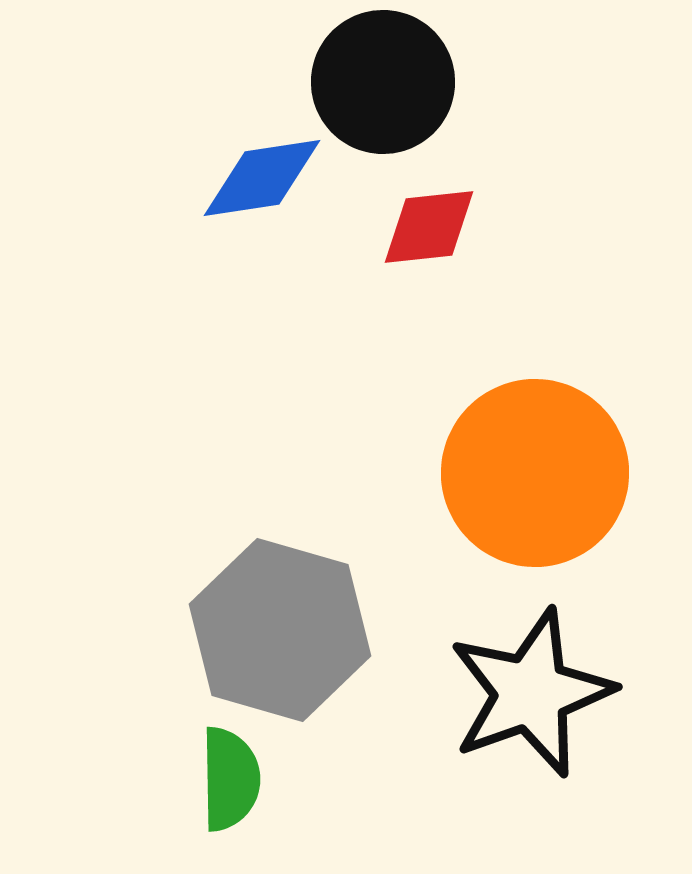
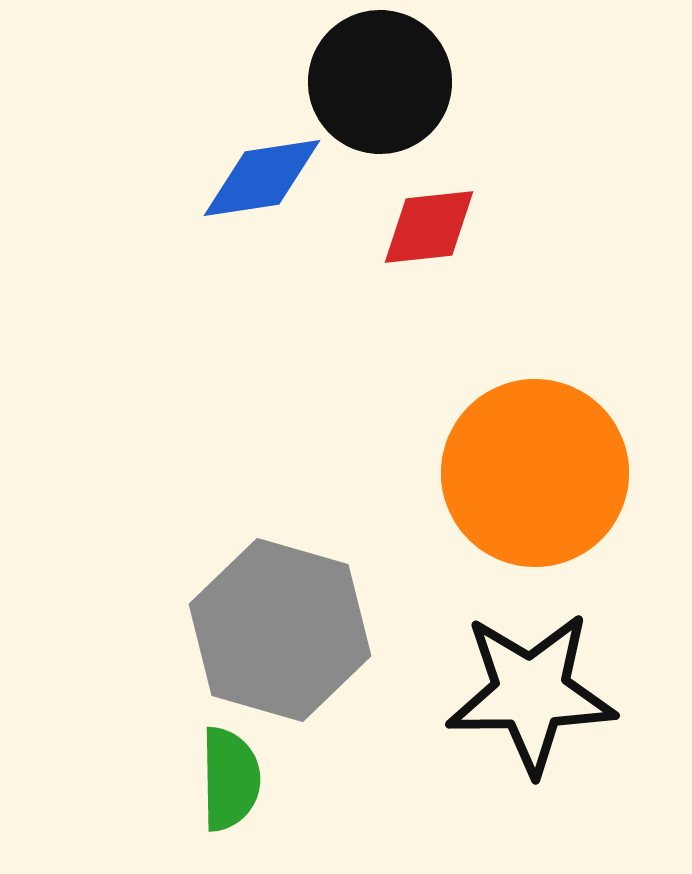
black circle: moved 3 px left
black star: rotated 19 degrees clockwise
